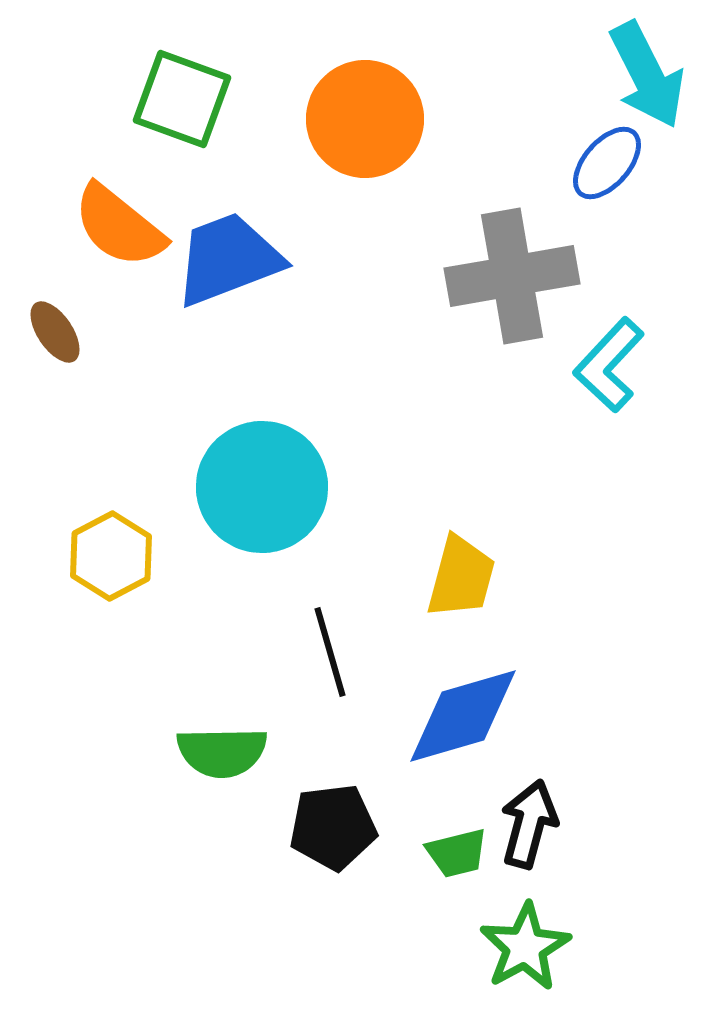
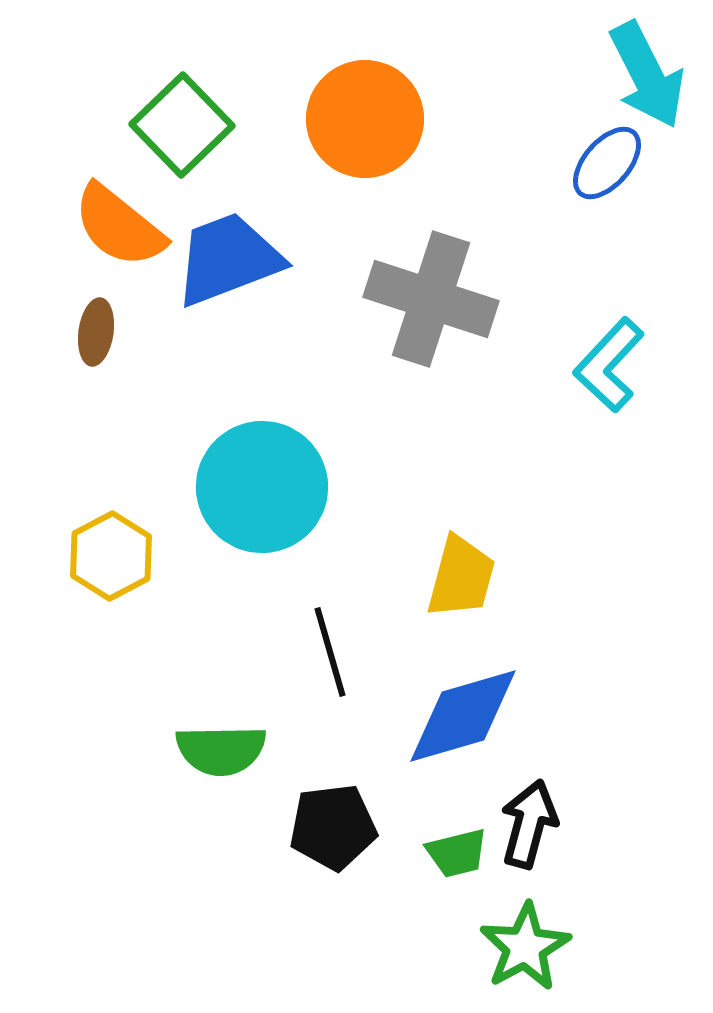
green square: moved 26 px down; rotated 26 degrees clockwise
gray cross: moved 81 px left, 23 px down; rotated 28 degrees clockwise
brown ellipse: moved 41 px right; rotated 42 degrees clockwise
green semicircle: moved 1 px left, 2 px up
